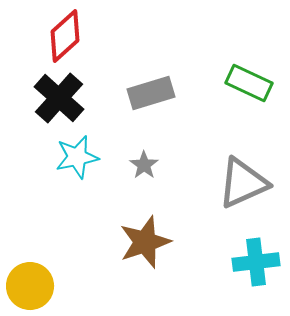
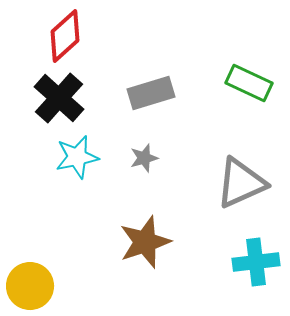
gray star: moved 7 px up; rotated 20 degrees clockwise
gray triangle: moved 2 px left
